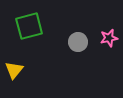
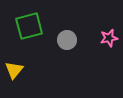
gray circle: moved 11 px left, 2 px up
